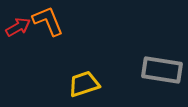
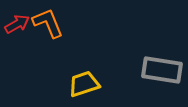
orange L-shape: moved 2 px down
red arrow: moved 1 px left, 3 px up
